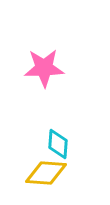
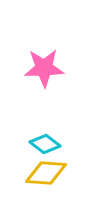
cyan diamond: moved 13 px left; rotated 56 degrees counterclockwise
